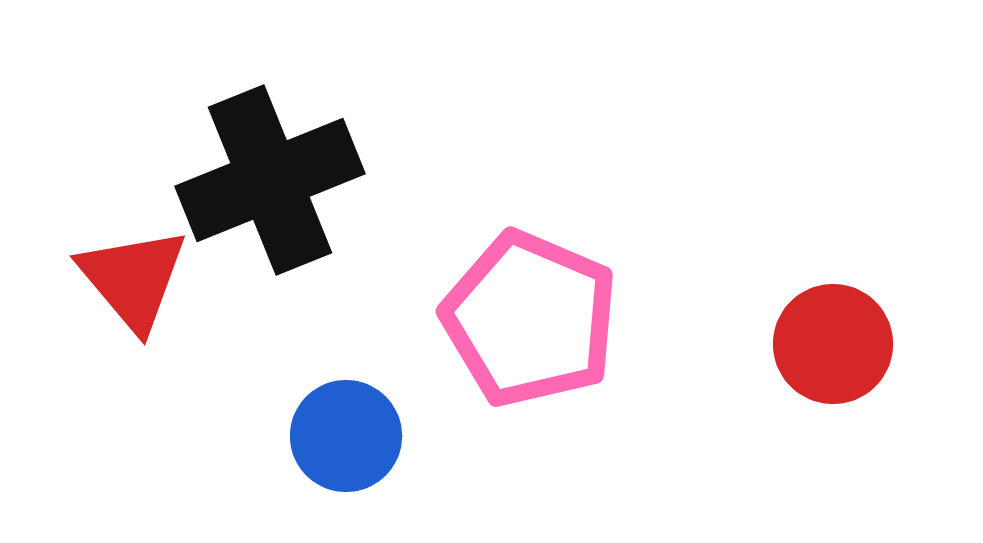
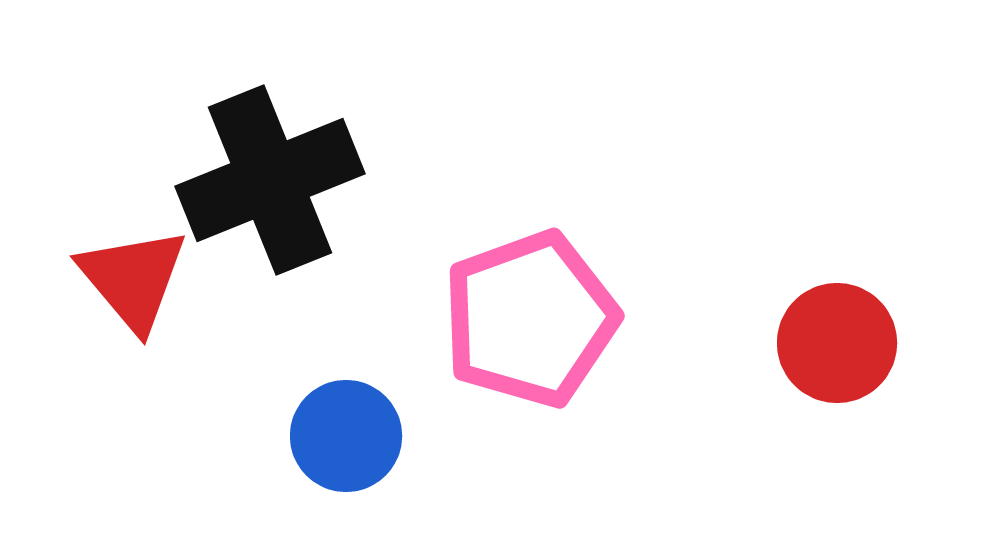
pink pentagon: rotated 29 degrees clockwise
red circle: moved 4 px right, 1 px up
